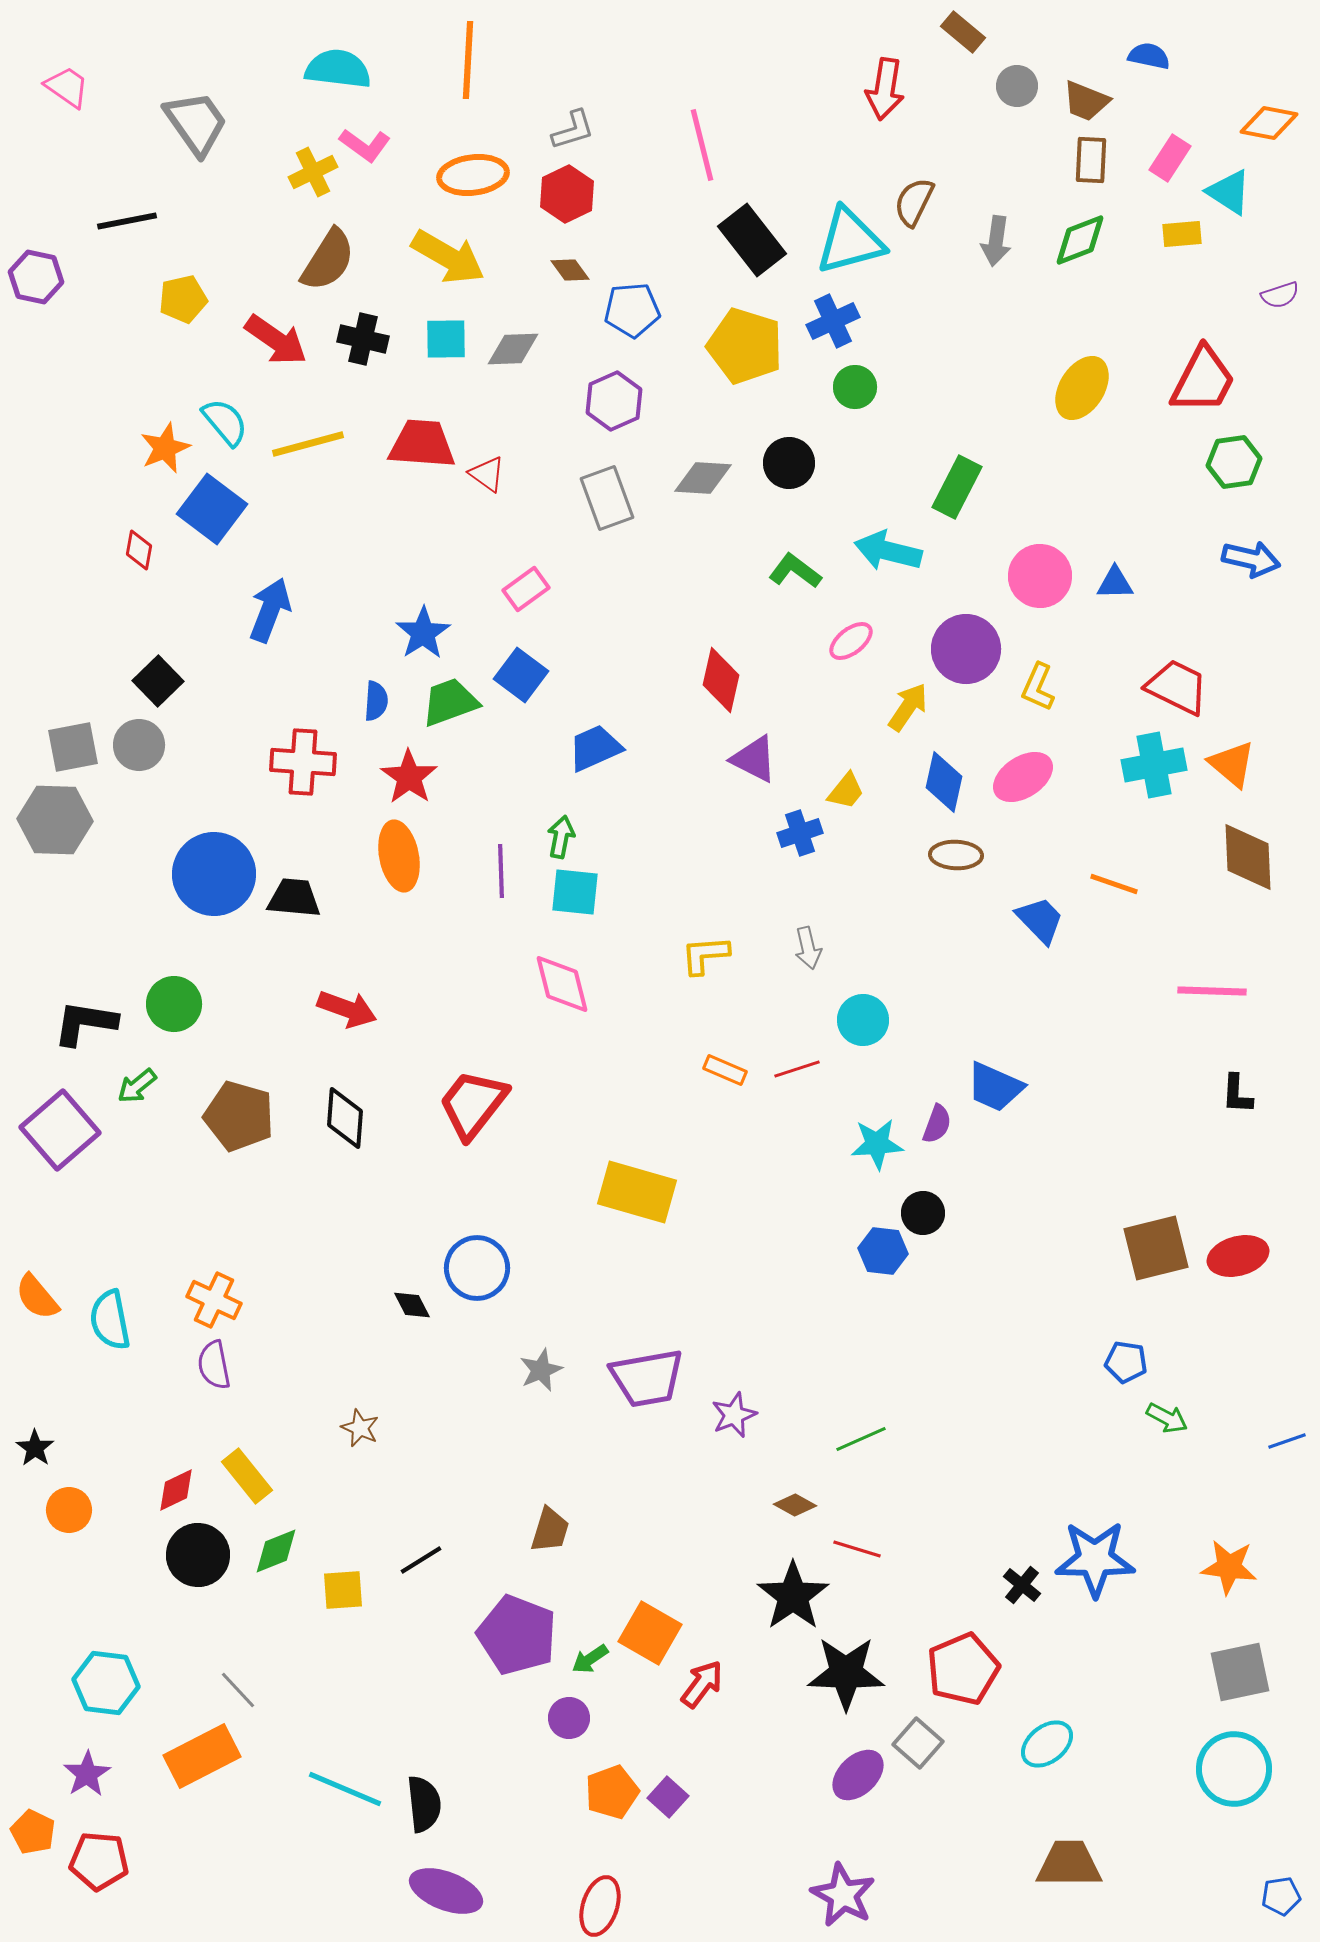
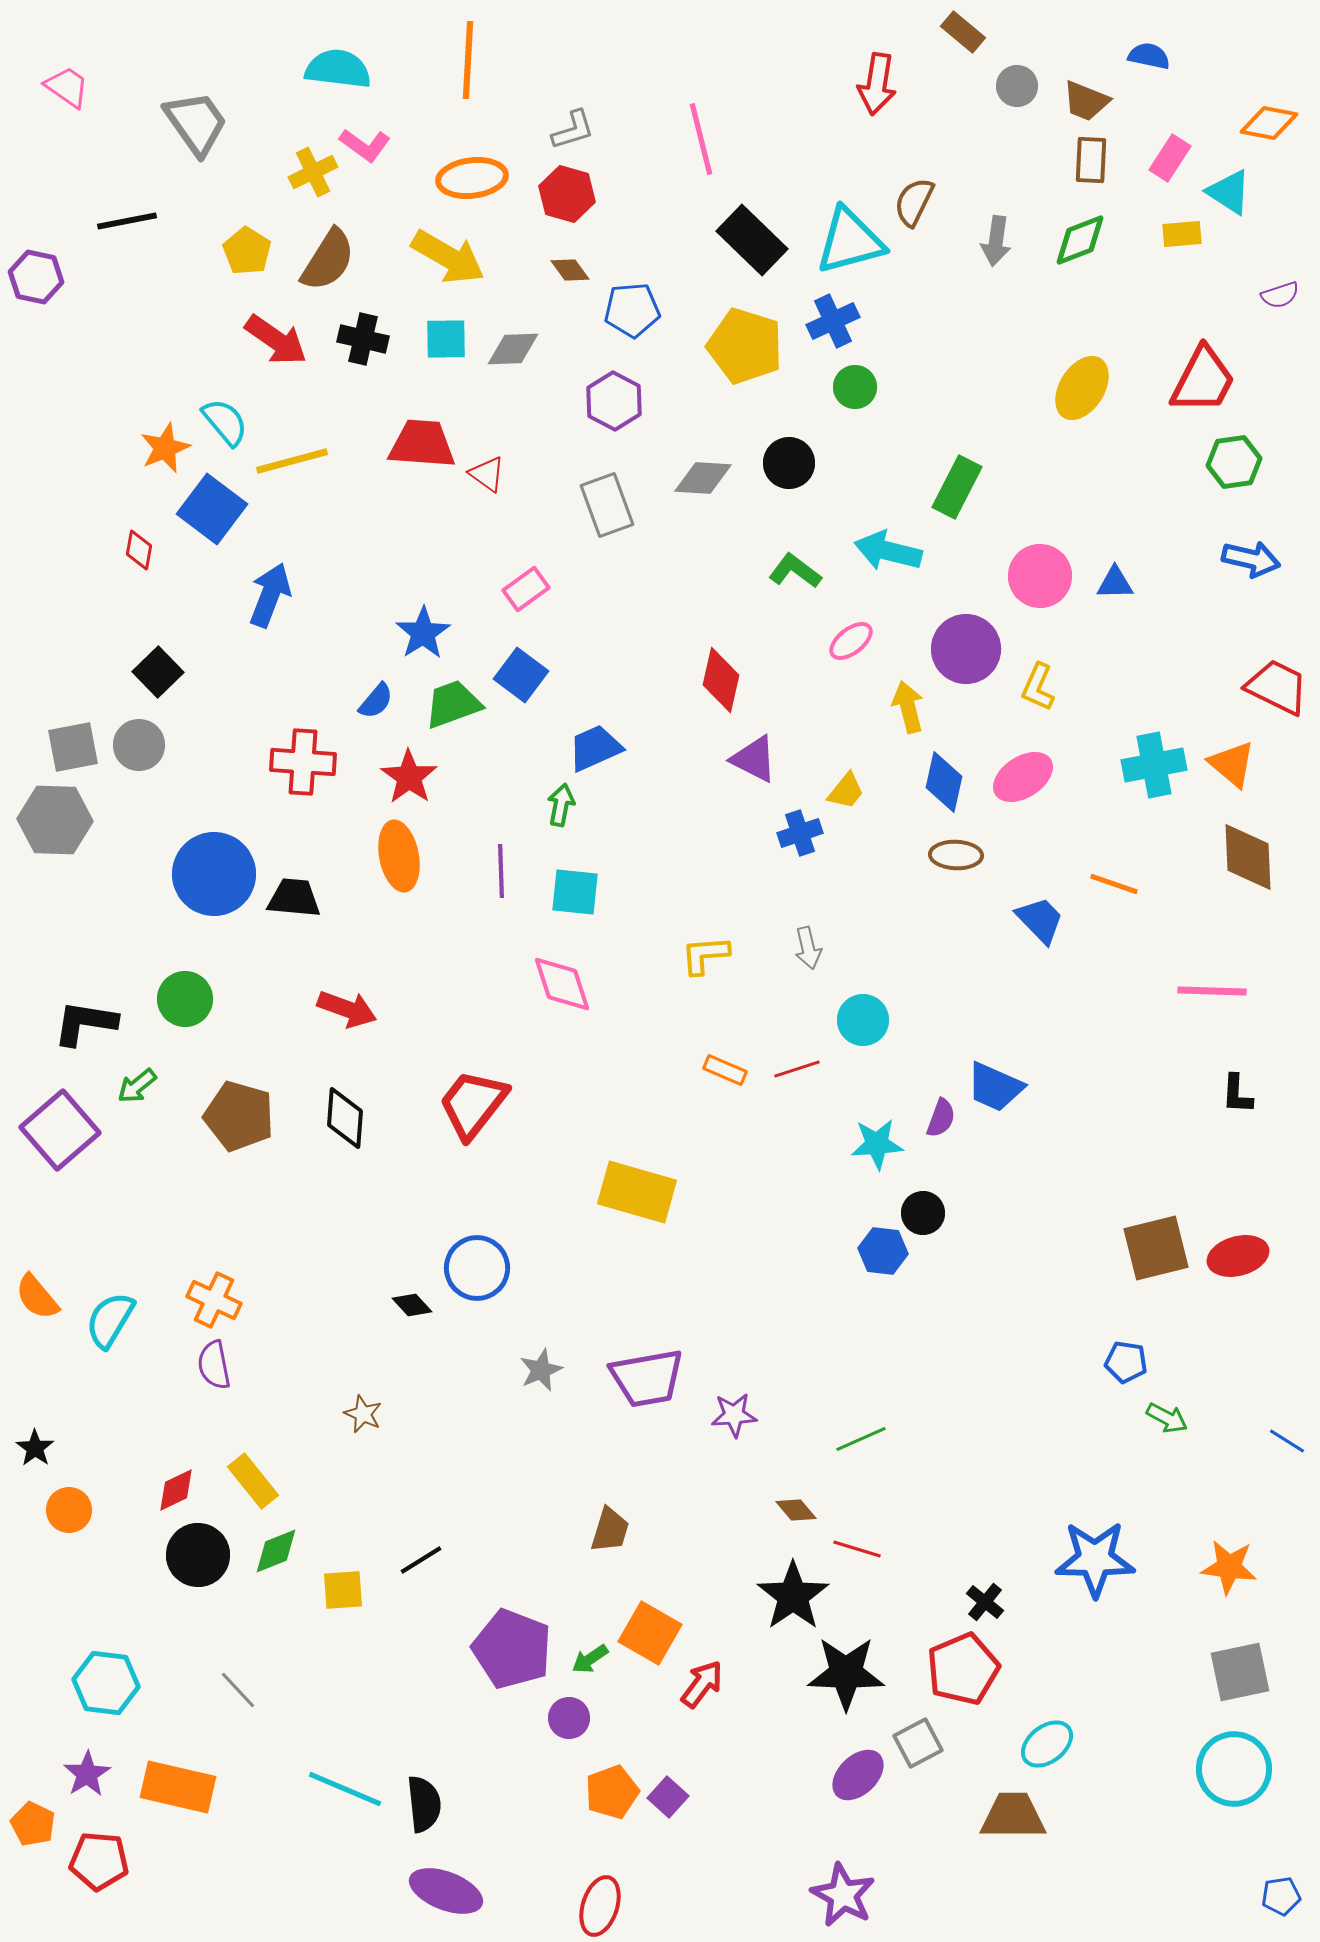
red arrow at (885, 89): moved 8 px left, 5 px up
pink line at (702, 145): moved 1 px left, 6 px up
orange ellipse at (473, 175): moved 1 px left, 3 px down
red hexagon at (567, 194): rotated 18 degrees counterclockwise
black rectangle at (752, 240): rotated 8 degrees counterclockwise
yellow pentagon at (183, 299): moved 64 px right, 48 px up; rotated 27 degrees counterclockwise
purple hexagon at (614, 401): rotated 8 degrees counterclockwise
yellow line at (308, 444): moved 16 px left, 17 px down
gray rectangle at (607, 498): moved 7 px down
blue arrow at (270, 610): moved 15 px up
black square at (158, 681): moved 9 px up
red trapezoid at (1177, 687): moved 100 px right
blue semicircle at (376, 701): rotated 36 degrees clockwise
green trapezoid at (450, 702): moved 3 px right, 2 px down
yellow arrow at (908, 707): rotated 48 degrees counterclockwise
green arrow at (561, 837): moved 32 px up
pink diamond at (562, 984): rotated 4 degrees counterclockwise
green circle at (174, 1004): moved 11 px right, 5 px up
purple semicircle at (937, 1124): moved 4 px right, 6 px up
black diamond at (412, 1305): rotated 15 degrees counterclockwise
cyan semicircle at (110, 1320): rotated 42 degrees clockwise
purple star at (734, 1415): rotated 18 degrees clockwise
brown star at (360, 1428): moved 3 px right, 14 px up
blue line at (1287, 1441): rotated 51 degrees clockwise
yellow rectangle at (247, 1476): moved 6 px right, 5 px down
brown diamond at (795, 1505): moved 1 px right, 5 px down; rotated 21 degrees clockwise
brown trapezoid at (550, 1530): moved 60 px right
black cross at (1022, 1585): moved 37 px left, 17 px down
purple pentagon at (517, 1635): moved 5 px left, 14 px down
gray square at (918, 1743): rotated 21 degrees clockwise
orange rectangle at (202, 1756): moved 24 px left, 31 px down; rotated 40 degrees clockwise
orange pentagon at (33, 1832): moved 8 px up
brown trapezoid at (1069, 1864): moved 56 px left, 48 px up
